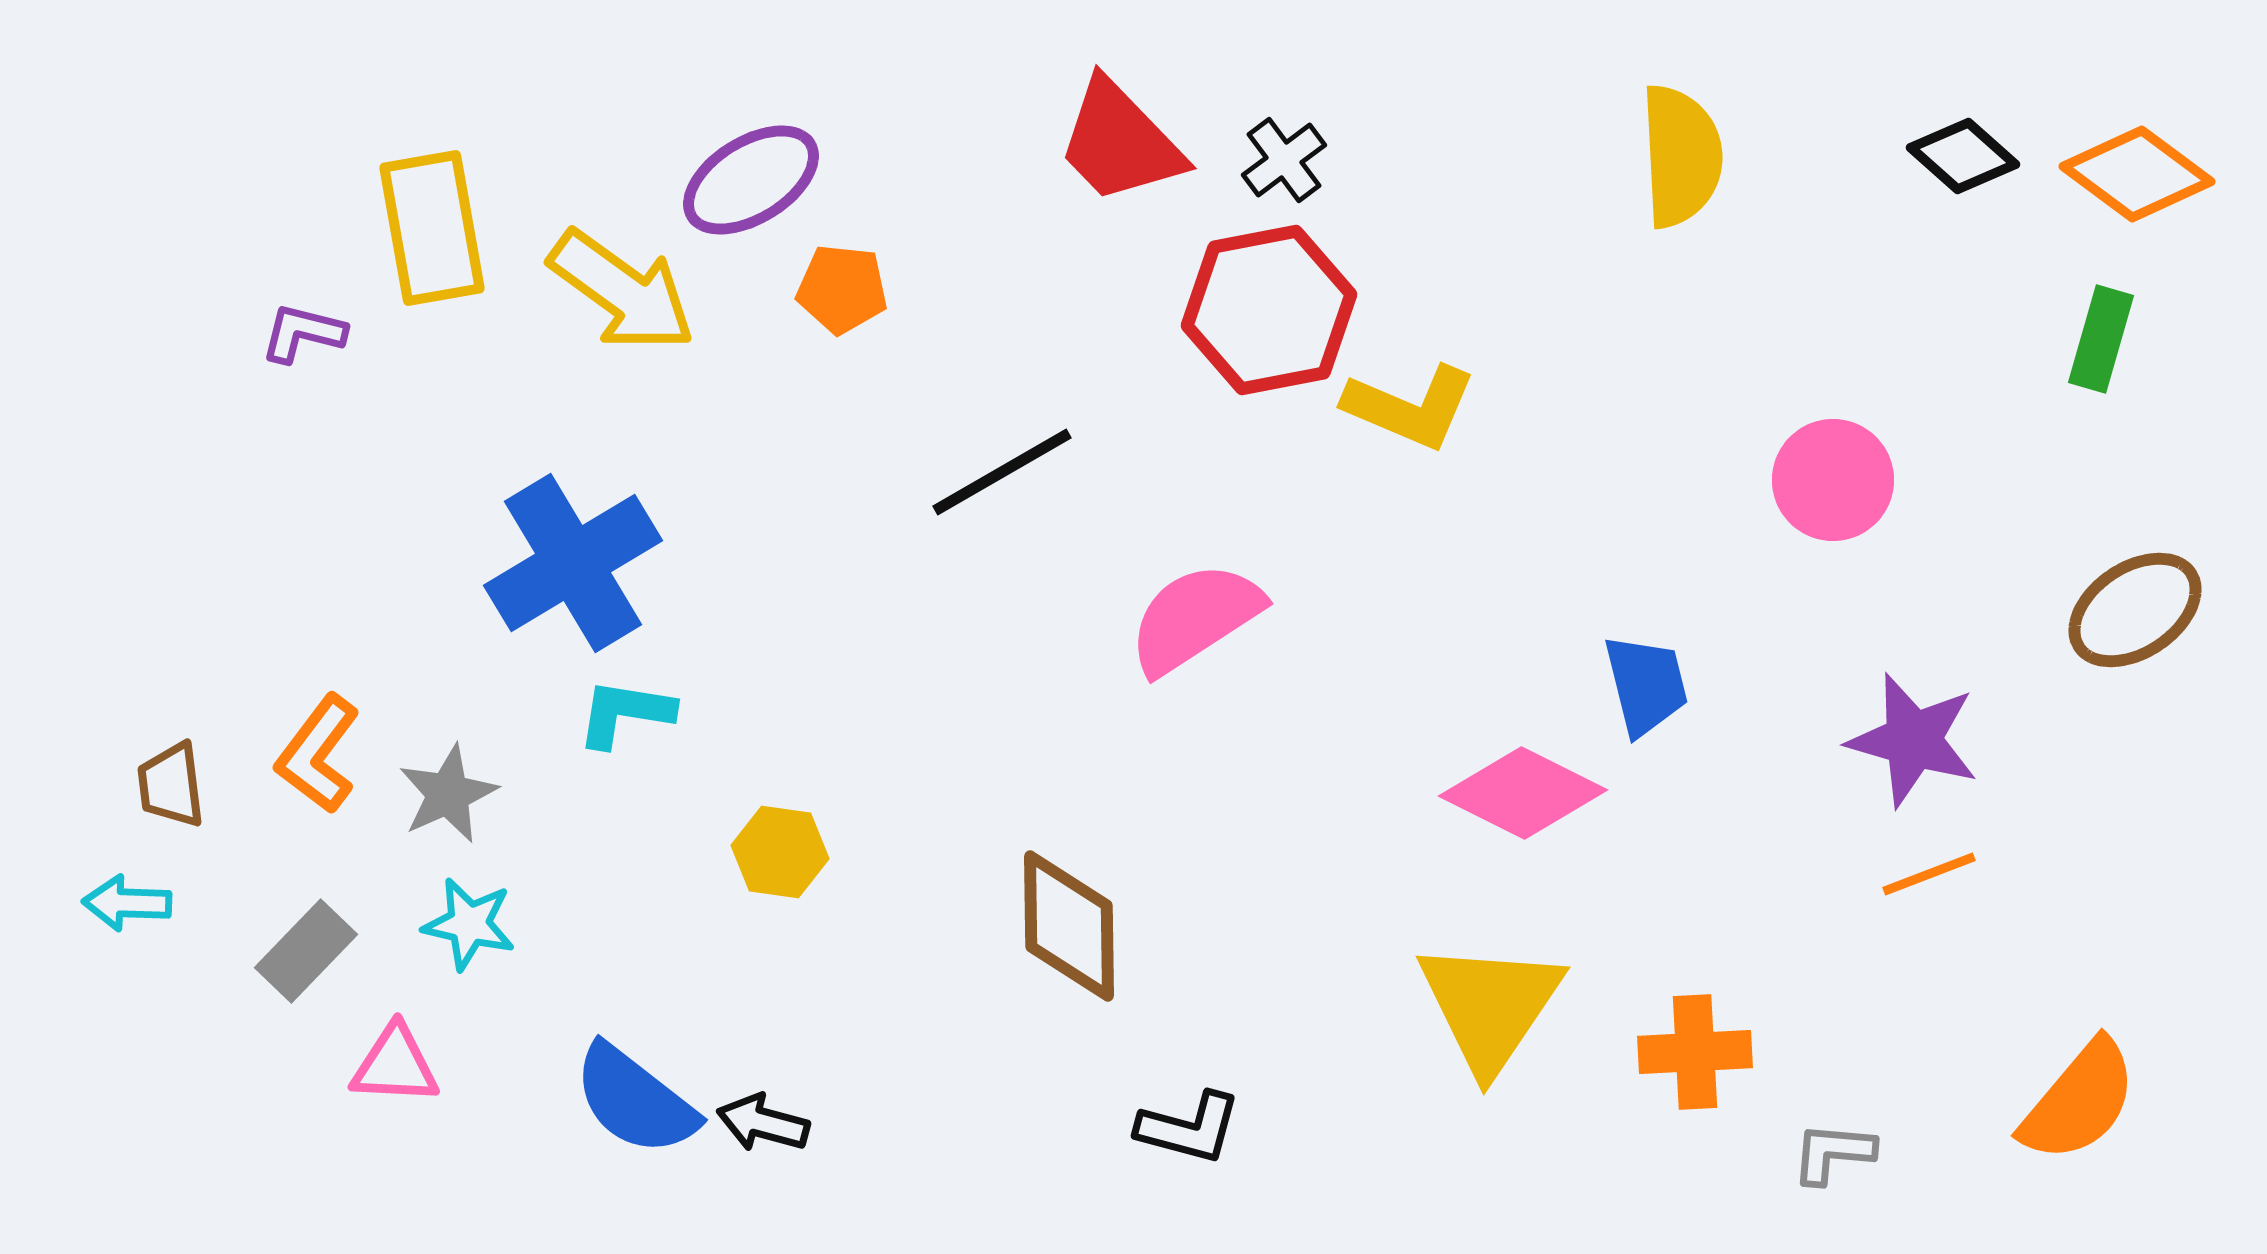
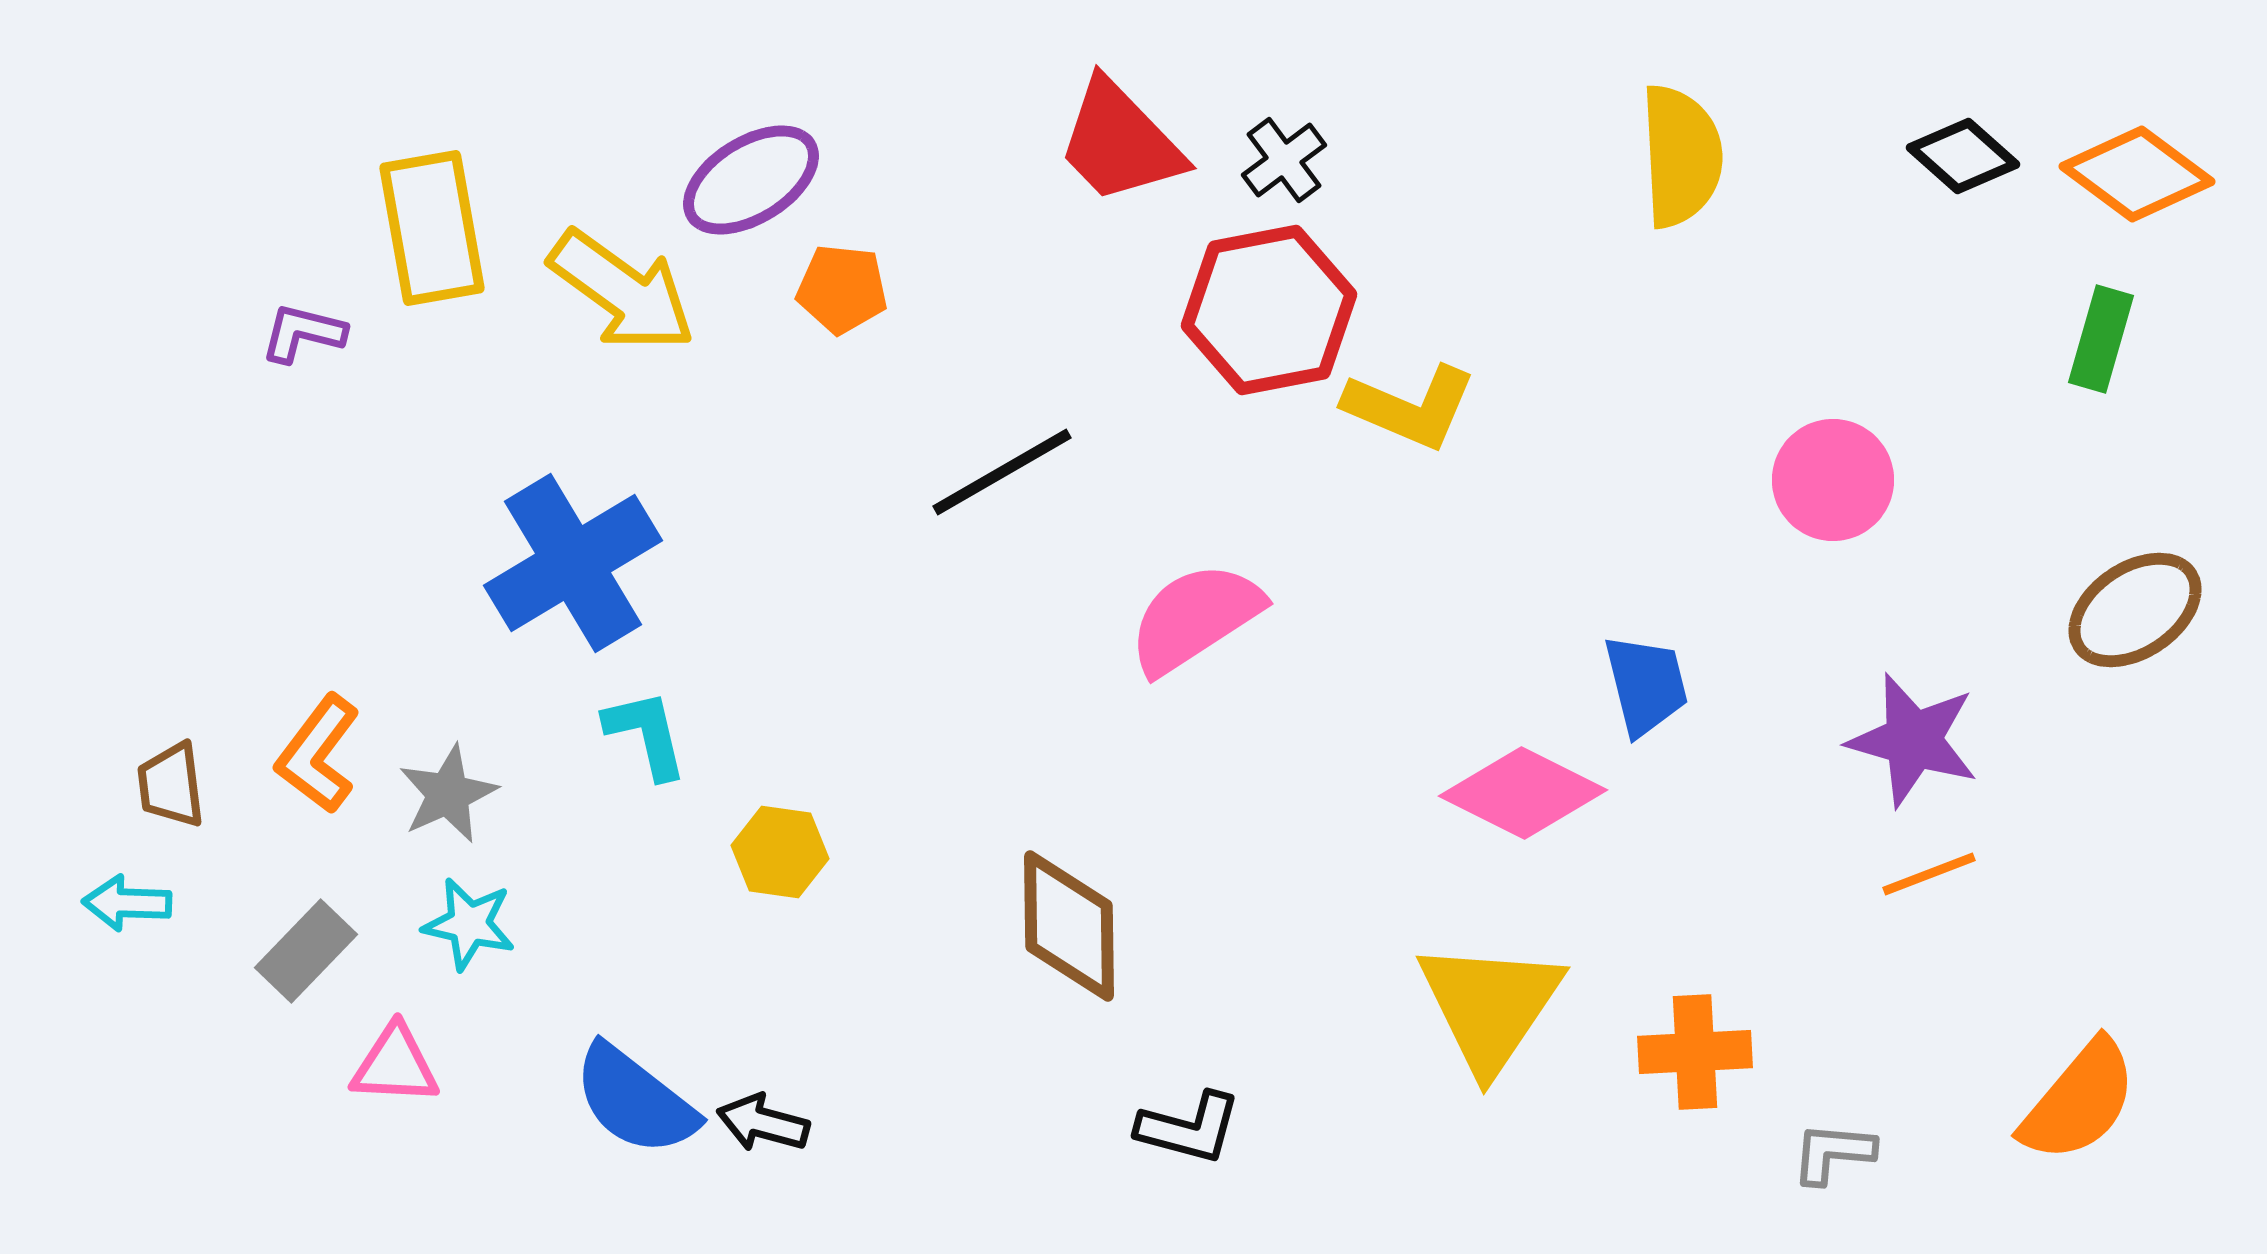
cyan L-shape: moved 21 px right, 21 px down; rotated 68 degrees clockwise
